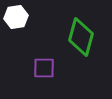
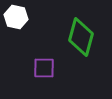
white hexagon: rotated 20 degrees clockwise
